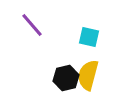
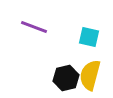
purple line: moved 2 px right, 2 px down; rotated 28 degrees counterclockwise
yellow semicircle: moved 2 px right
